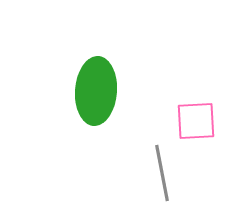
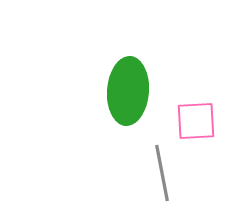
green ellipse: moved 32 px right
